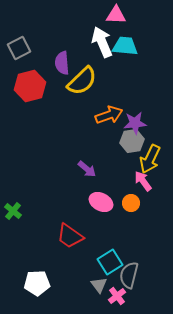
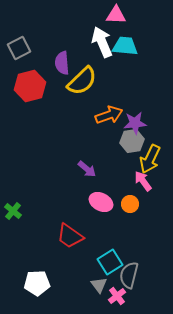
orange circle: moved 1 px left, 1 px down
